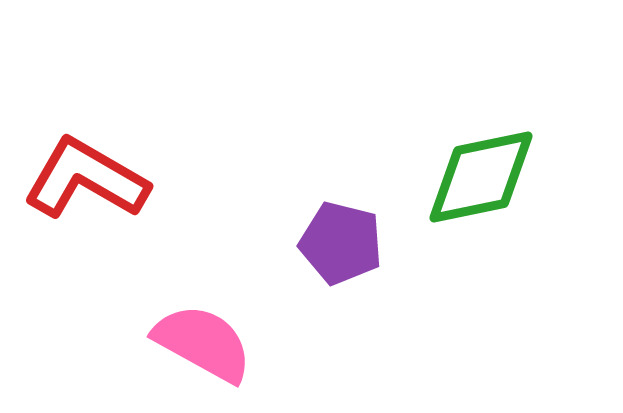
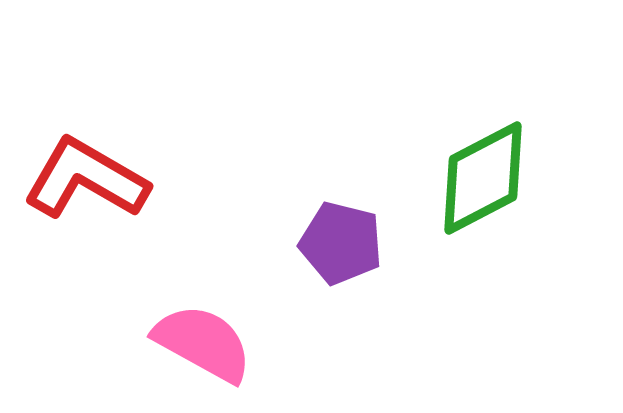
green diamond: moved 2 px right, 1 px down; rotated 16 degrees counterclockwise
